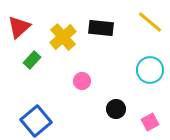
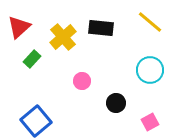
green rectangle: moved 1 px up
black circle: moved 6 px up
